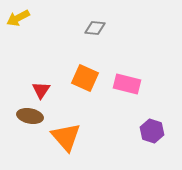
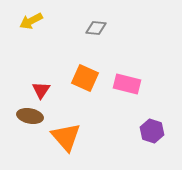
yellow arrow: moved 13 px right, 3 px down
gray diamond: moved 1 px right
